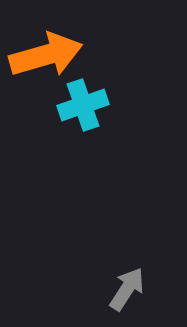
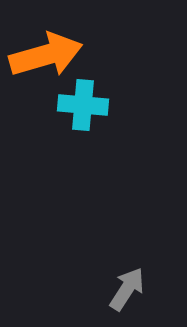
cyan cross: rotated 24 degrees clockwise
